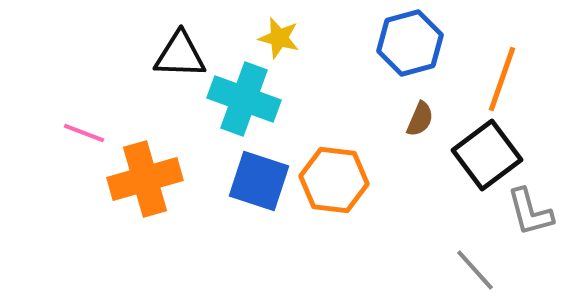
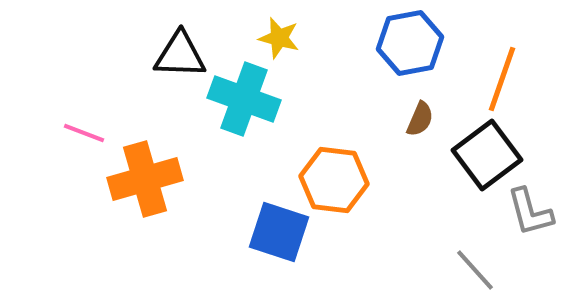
blue hexagon: rotated 4 degrees clockwise
blue square: moved 20 px right, 51 px down
